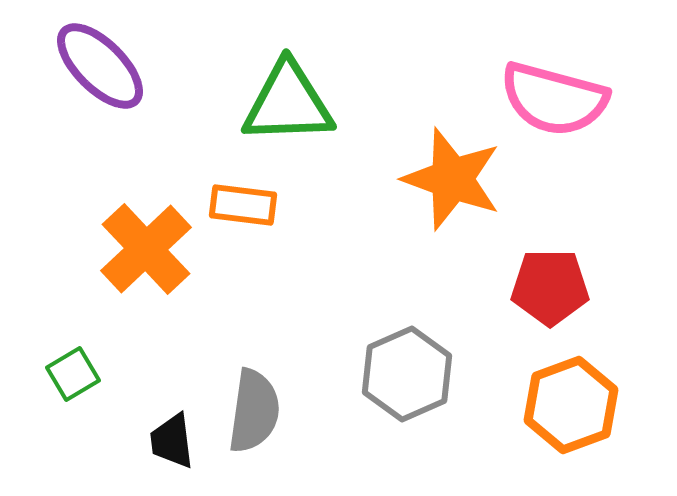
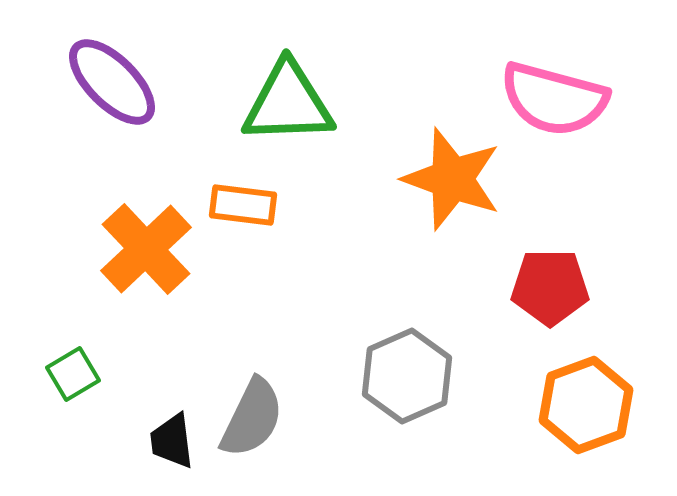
purple ellipse: moved 12 px right, 16 px down
gray hexagon: moved 2 px down
orange hexagon: moved 15 px right
gray semicircle: moved 2 px left, 7 px down; rotated 18 degrees clockwise
